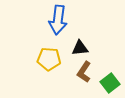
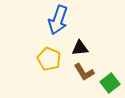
blue arrow: rotated 12 degrees clockwise
yellow pentagon: rotated 20 degrees clockwise
brown L-shape: rotated 65 degrees counterclockwise
